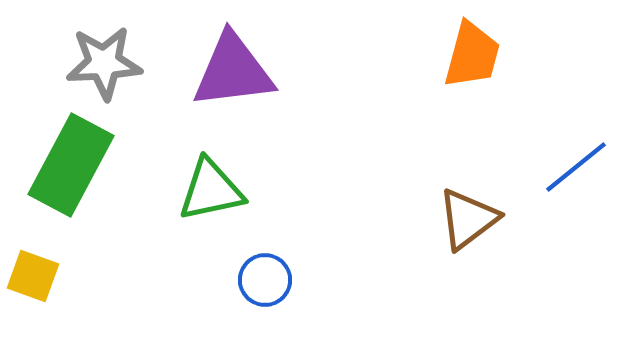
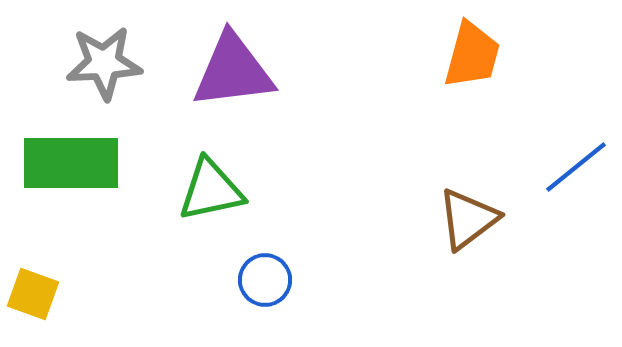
green rectangle: moved 2 px up; rotated 62 degrees clockwise
yellow square: moved 18 px down
